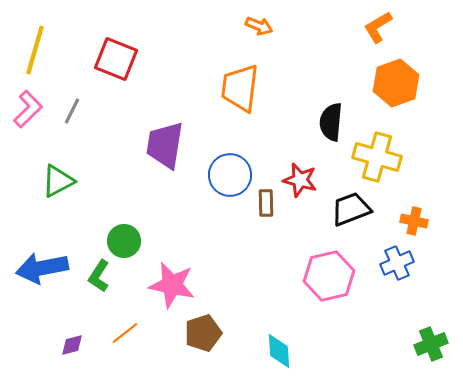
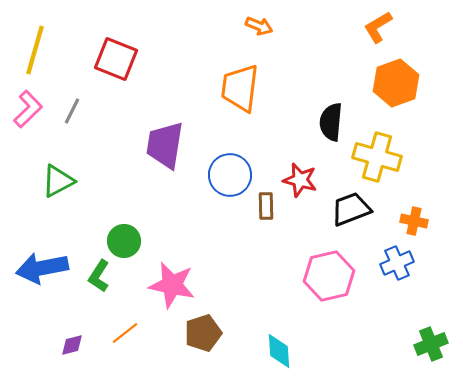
brown rectangle: moved 3 px down
